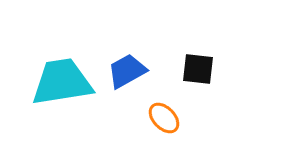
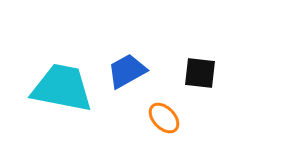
black square: moved 2 px right, 4 px down
cyan trapezoid: moved 6 px down; rotated 20 degrees clockwise
